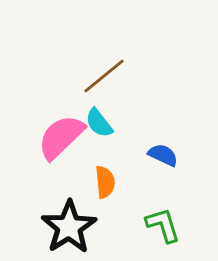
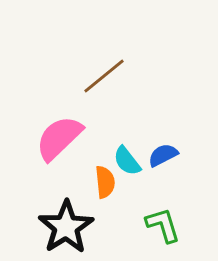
cyan semicircle: moved 28 px right, 38 px down
pink semicircle: moved 2 px left, 1 px down
blue semicircle: rotated 52 degrees counterclockwise
black star: moved 3 px left
